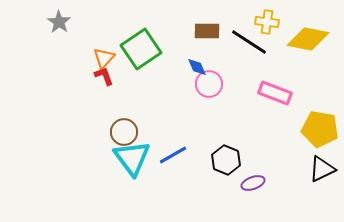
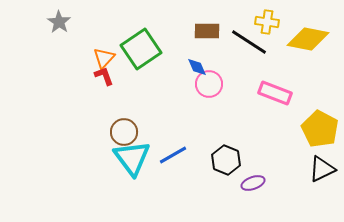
yellow pentagon: rotated 18 degrees clockwise
